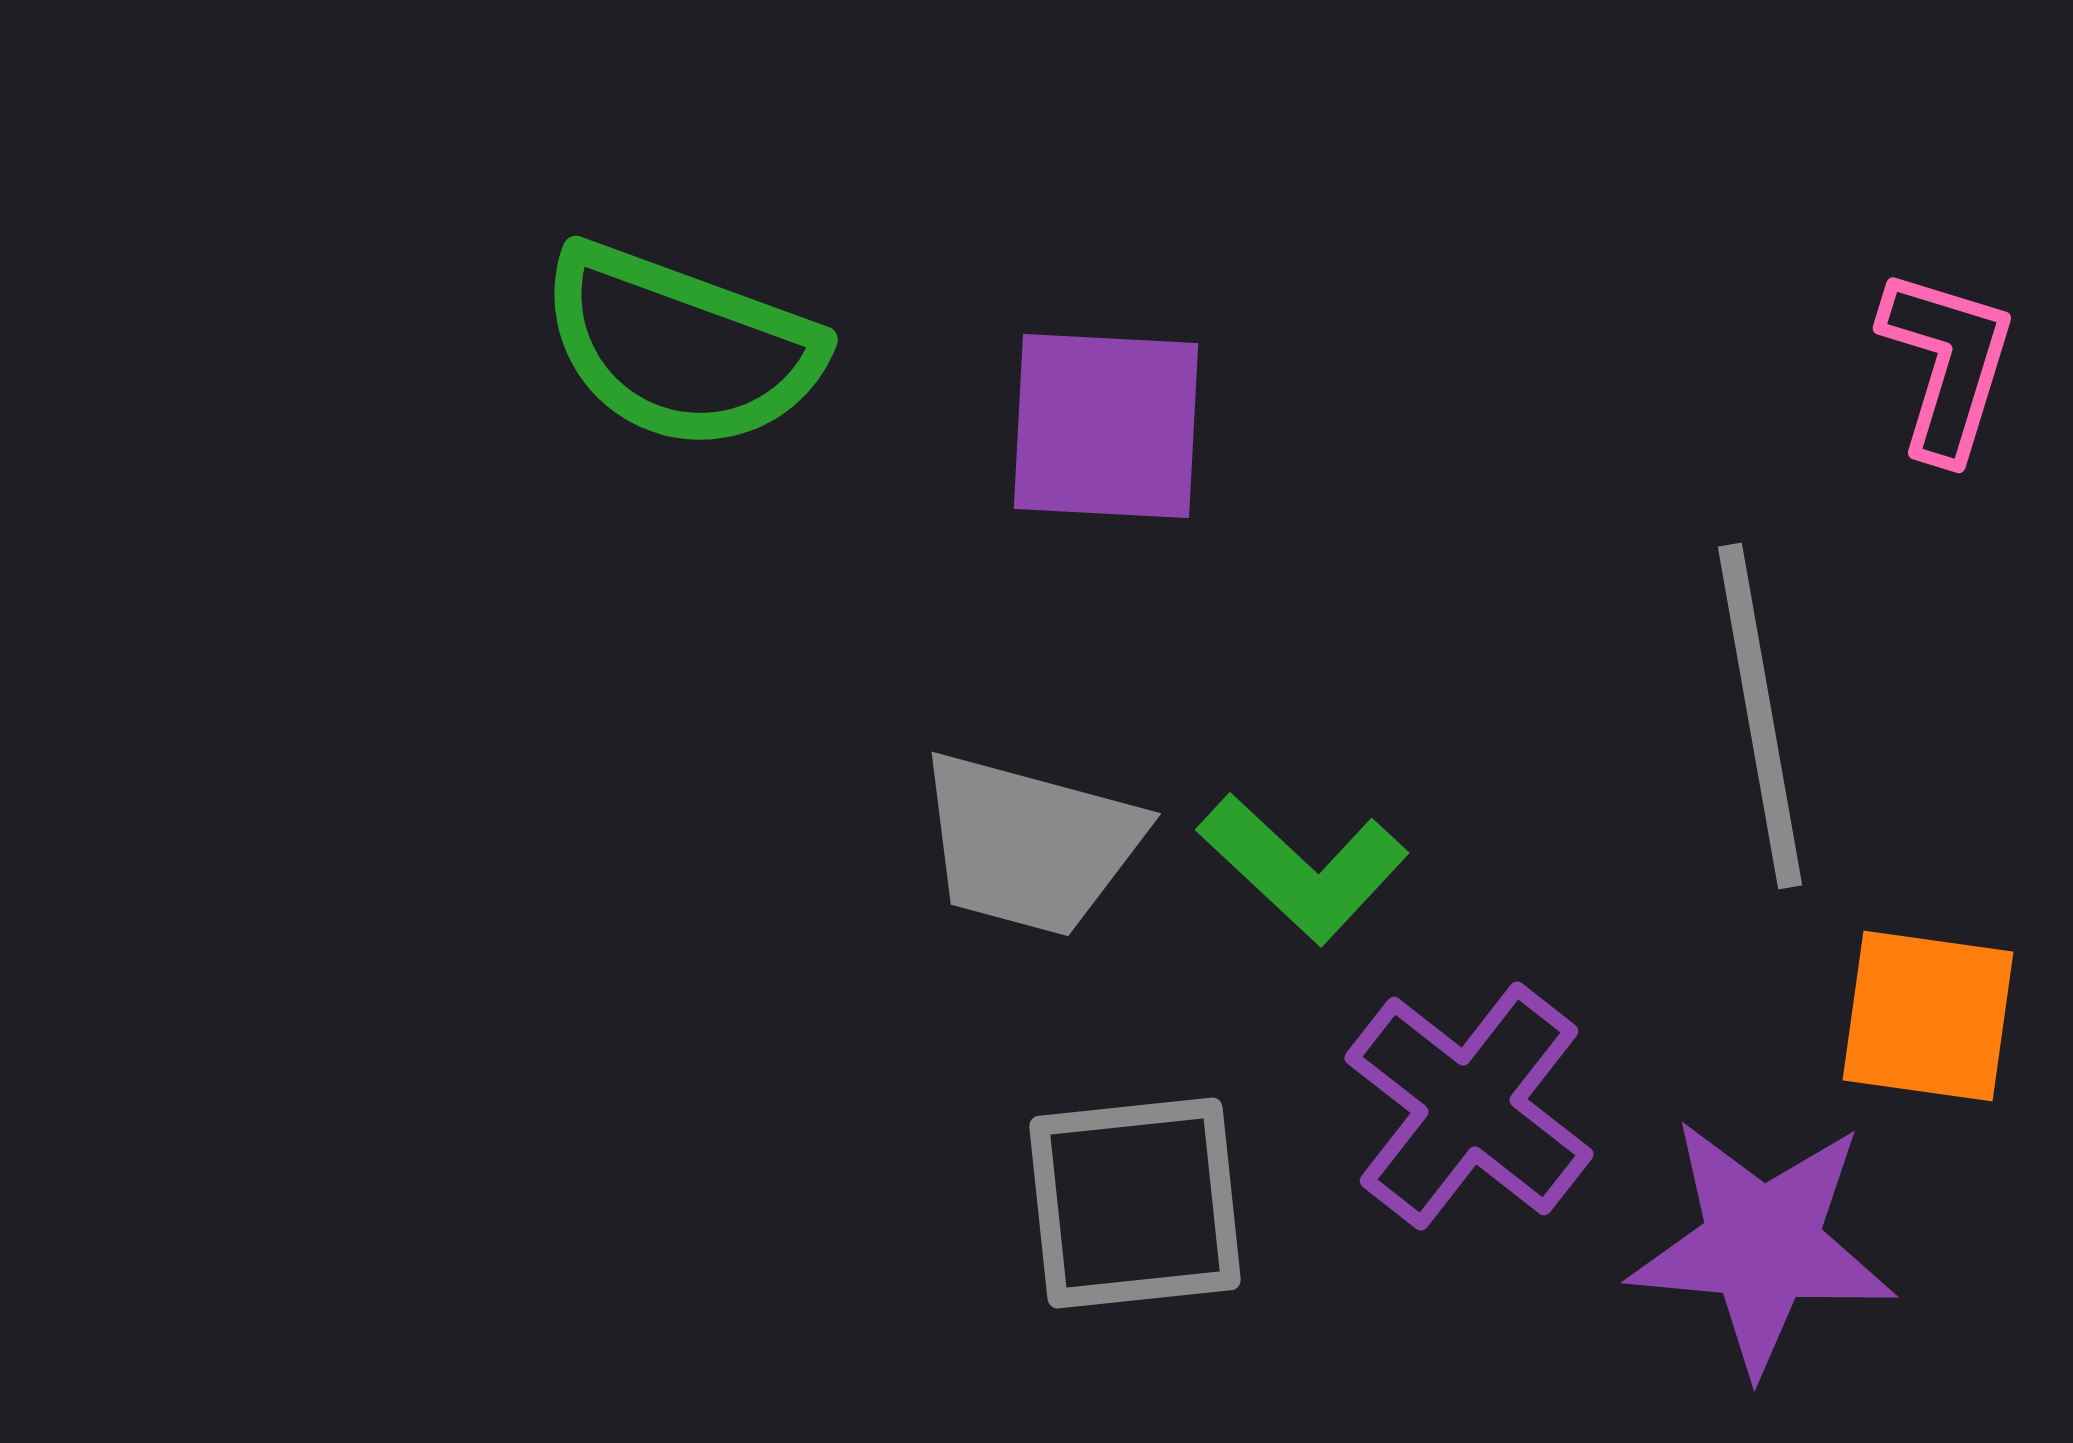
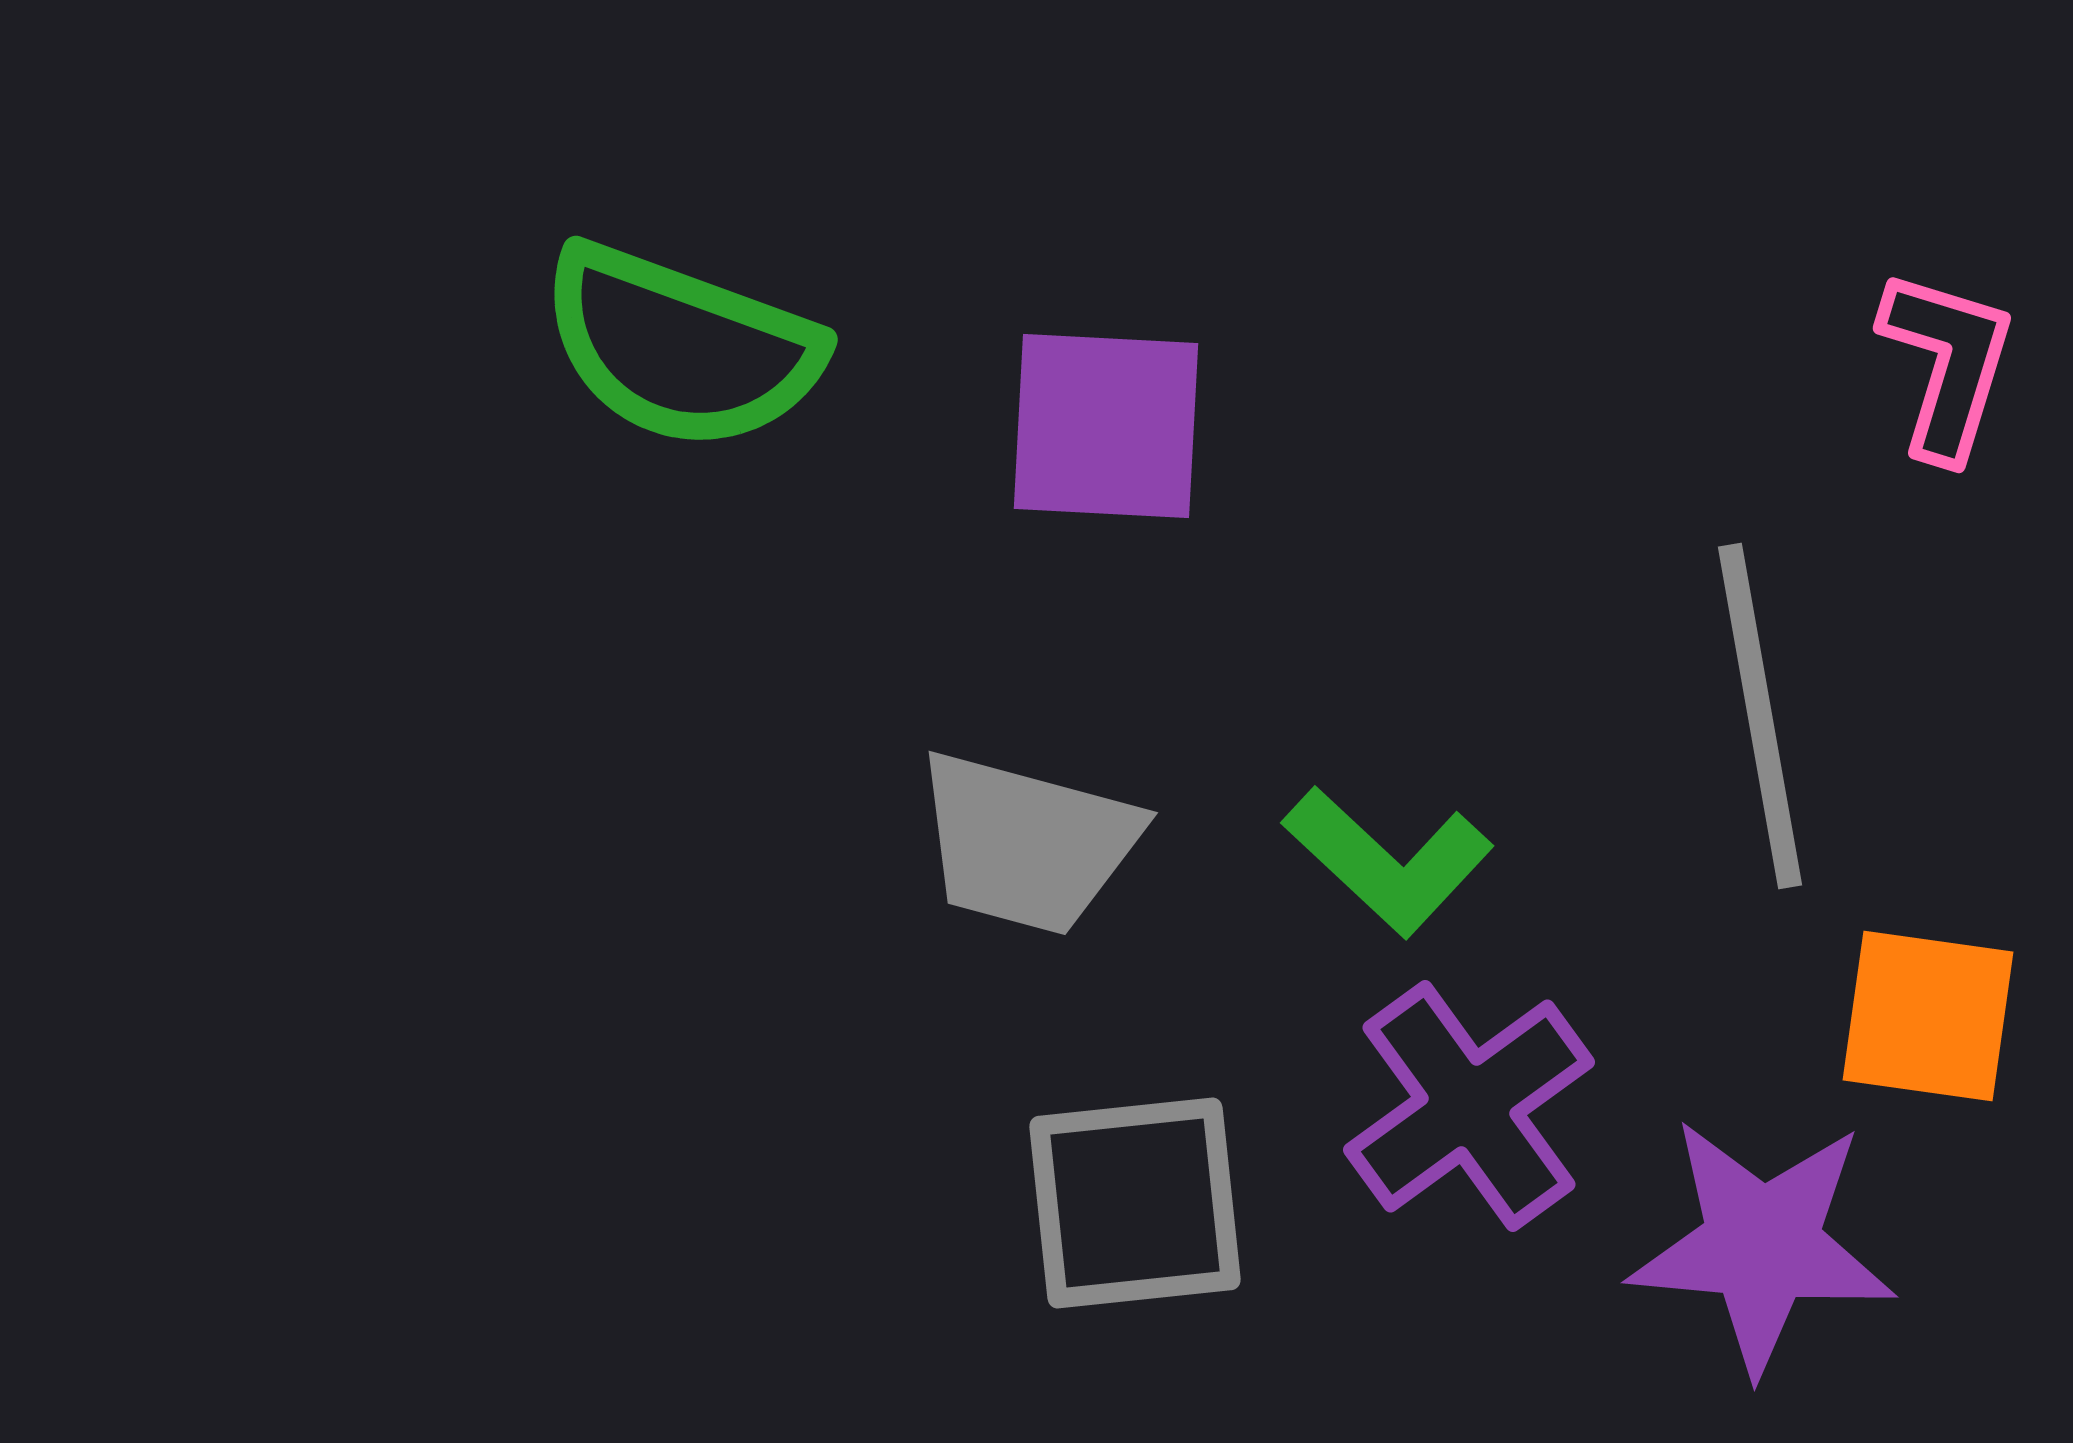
gray trapezoid: moved 3 px left, 1 px up
green L-shape: moved 85 px right, 7 px up
purple cross: rotated 16 degrees clockwise
